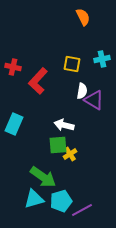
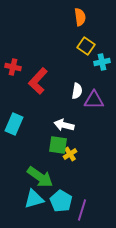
orange semicircle: moved 3 px left; rotated 18 degrees clockwise
cyan cross: moved 3 px down
yellow square: moved 14 px right, 18 px up; rotated 24 degrees clockwise
white semicircle: moved 5 px left
purple triangle: rotated 30 degrees counterclockwise
green square: rotated 12 degrees clockwise
green arrow: moved 3 px left
cyan pentagon: rotated 25 degrees counterclockwise
purple line: rotated 45 degrees counterclockwise
